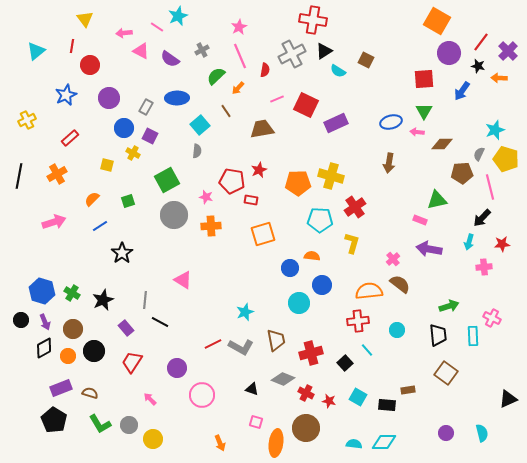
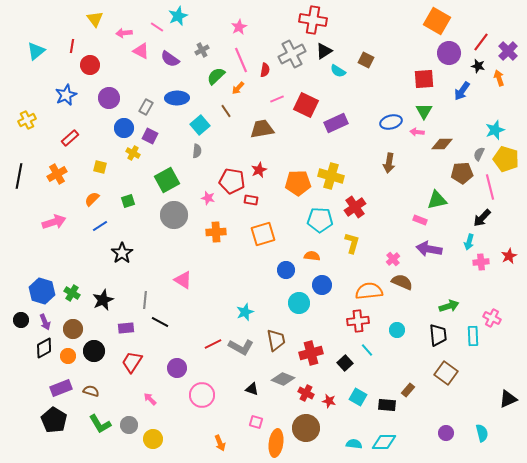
yellow triangle at (85, 19): moved 10 px right
pink line at (240, 56): moved 1 px right, 4 px down
orange arrow at (499, 78): rotated 70 degrees clockwise
yellow square at (107, 165): moved 7 px left, 2 px down
pink star at (206, 197): moved 2 px right, 1 px down
orange cross at (211, 226): moved 5 px right, 6 px down
red star at (502, 244): moved 7 px right, 12 px down; rotated 21 degrees counterclockwise
pink cross at (484, 267): moved 3 px left, 5 px up
blue circle at (290, 268): moved 4 px left, 2 px down
brown semicircle at (400, 284): moved 2 px right, 2 px up; rotated 15 degrees counterclockwise
purple rectangle at (126, 328): rotated 56 degrees counterclockwise
brown rectangle at (408, 390): rotated 40 degrees counterclockwise
brown semicircle at (90, 393): moved 1 px right, 2 px up
